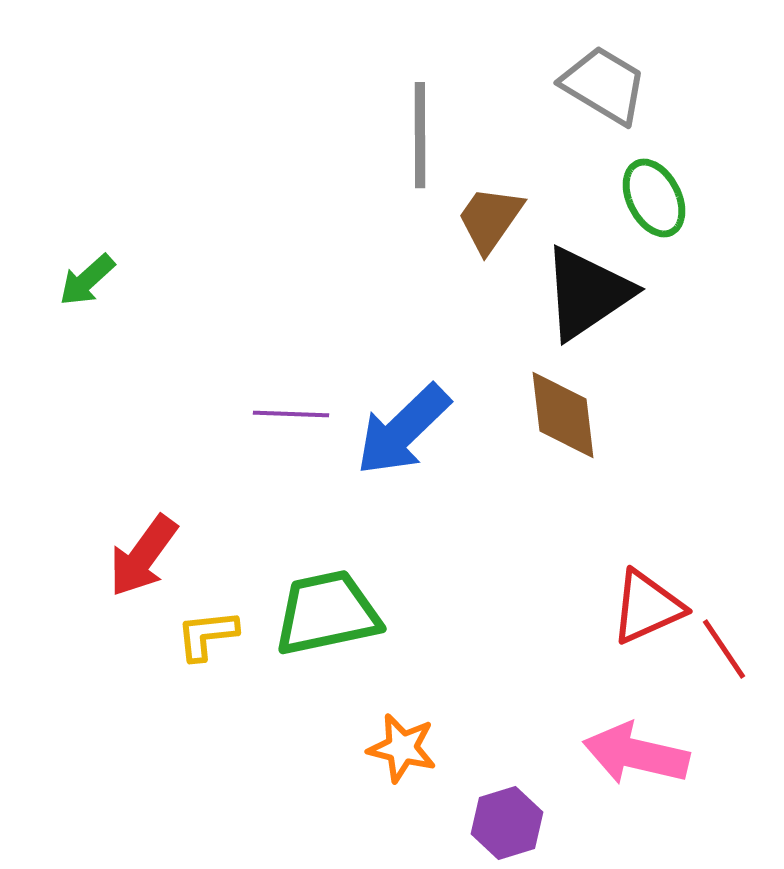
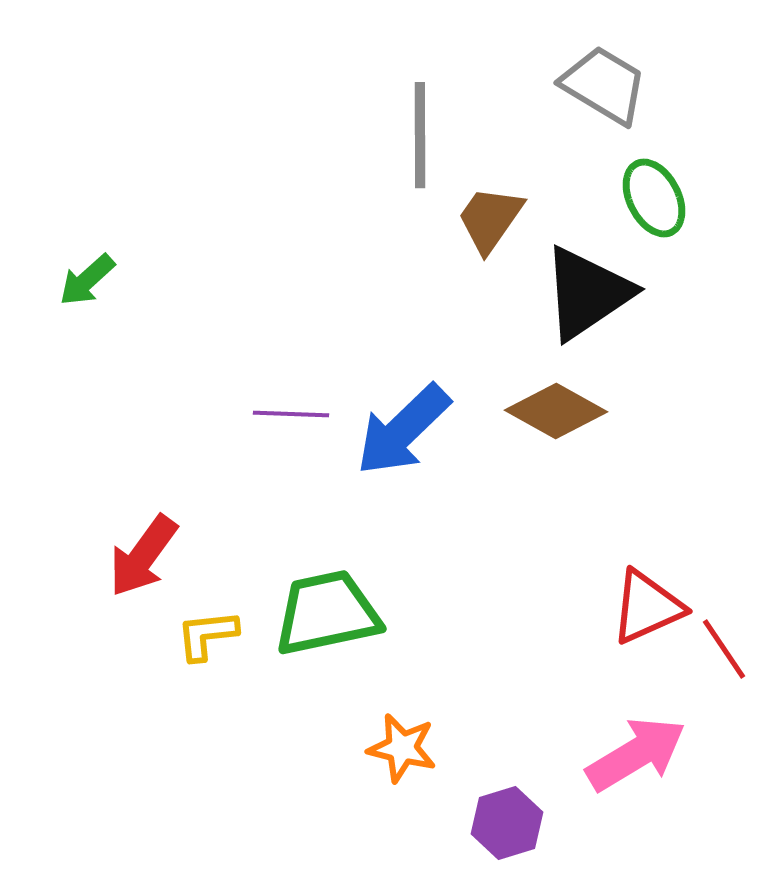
brown diamond: moved 7 px left, 4 px up; rotated 54 degrees counterclockwise
pink arrow: rotated 136 degrees clockwise
